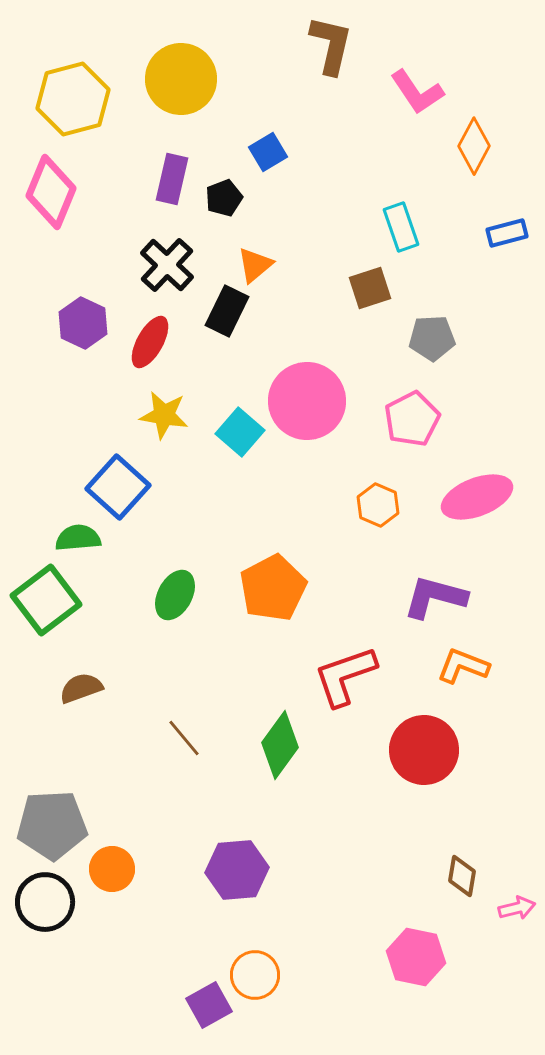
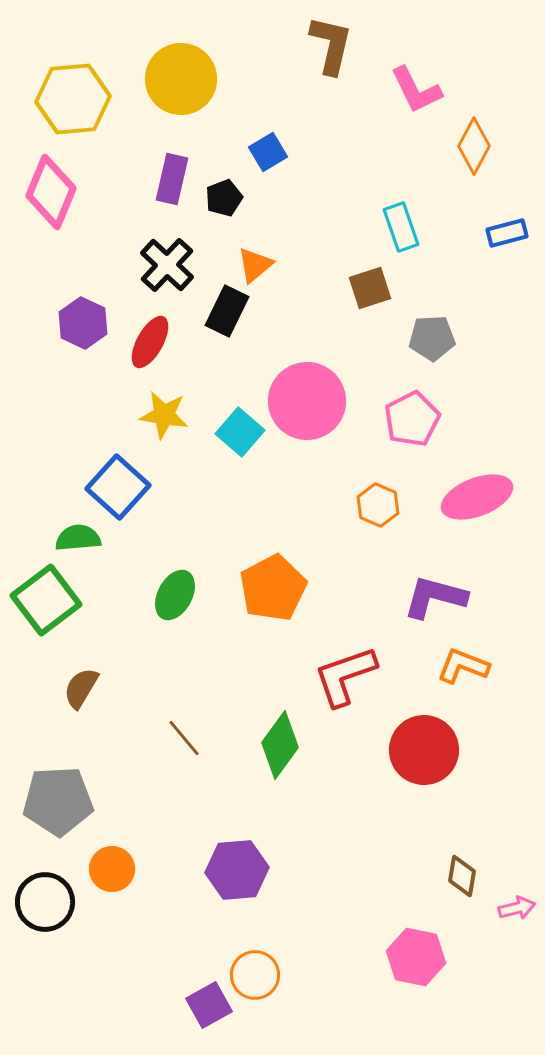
pink L-shape at (417, 92): moved 1 px left, 2 px up; rotated 8 degrees clockwise
yellow hexagon at (73, 99): rotated 10 degrees clockwise
brown semicircle at (81, 688): rotated 39 degrees counterclockwise
gray pentagon at (52, 825): moved 6 px right, 24 px up
